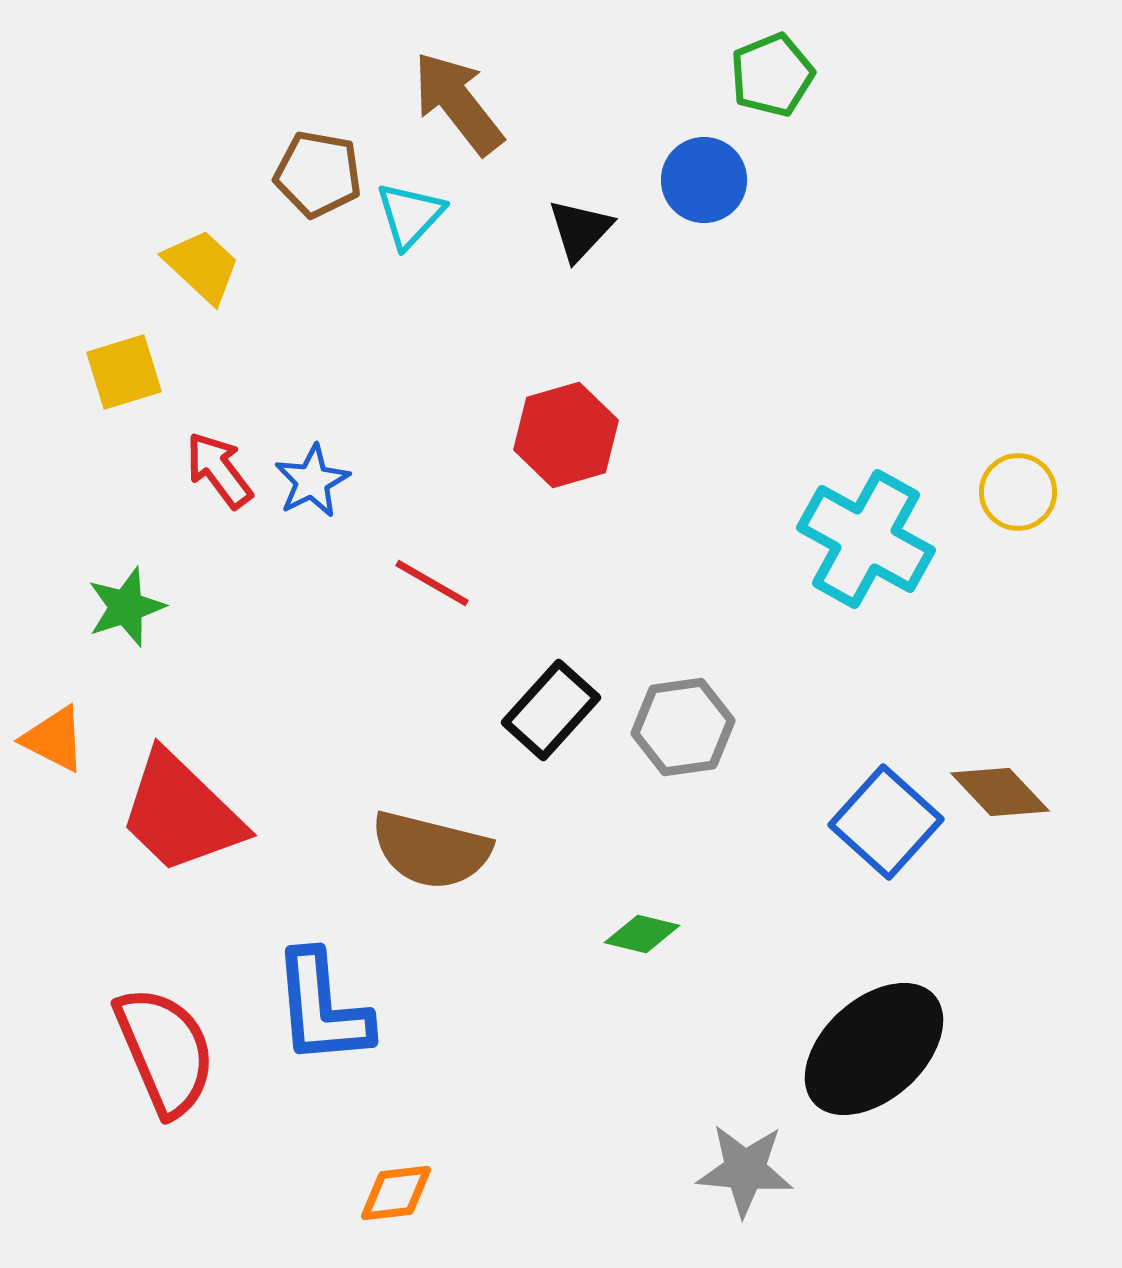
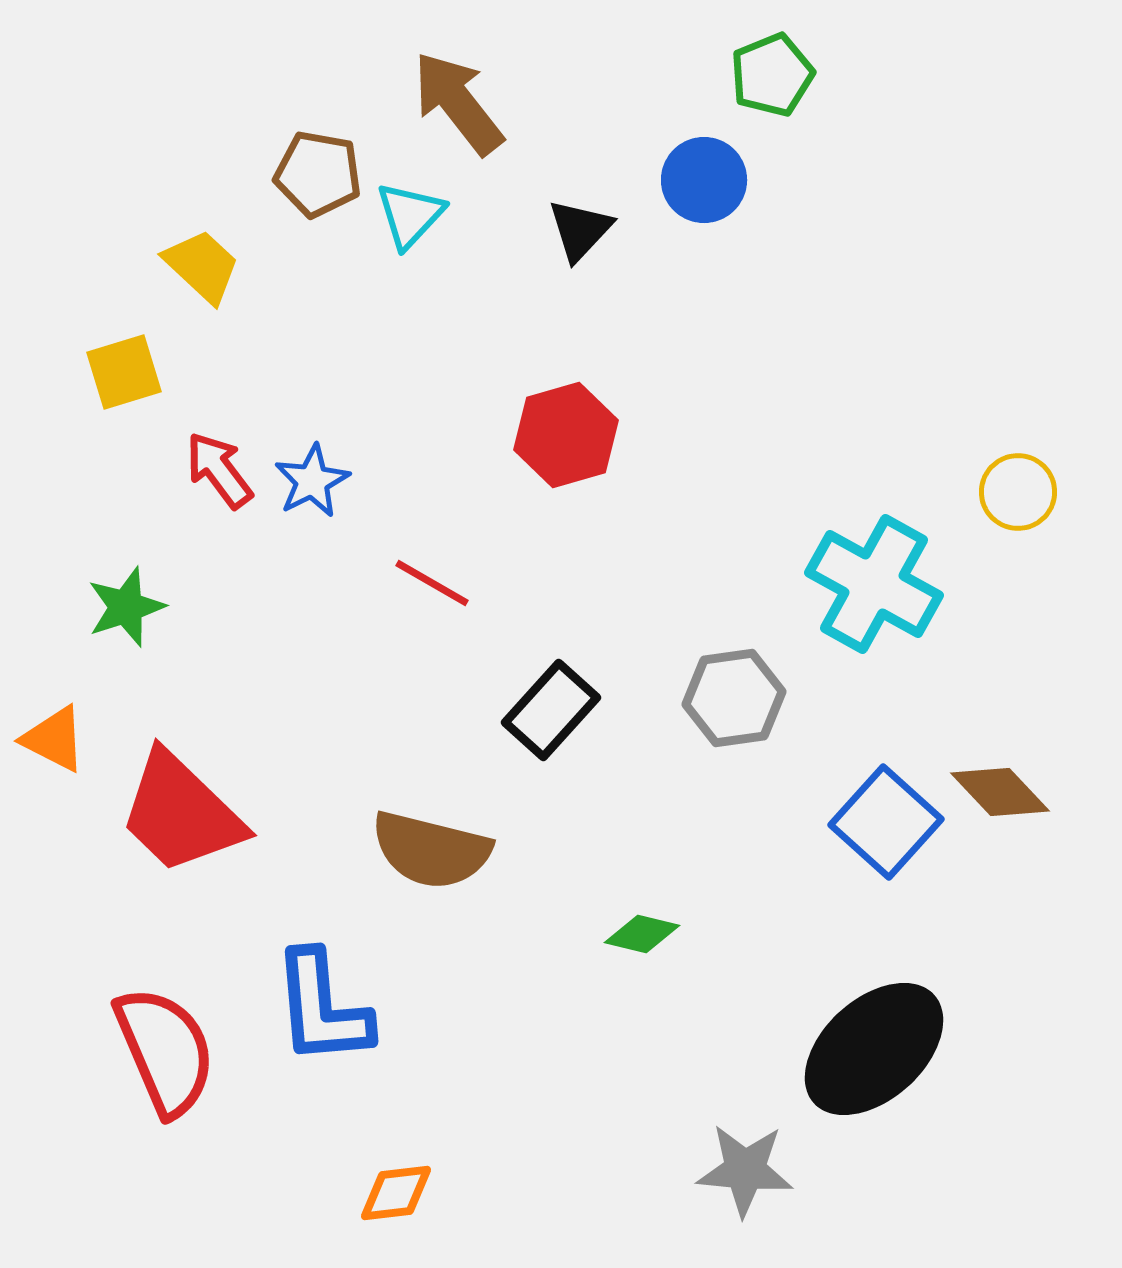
cyan cross: moved 8 px right, 45 px down
gray hexagon: moved 51 px right, 29 px up
